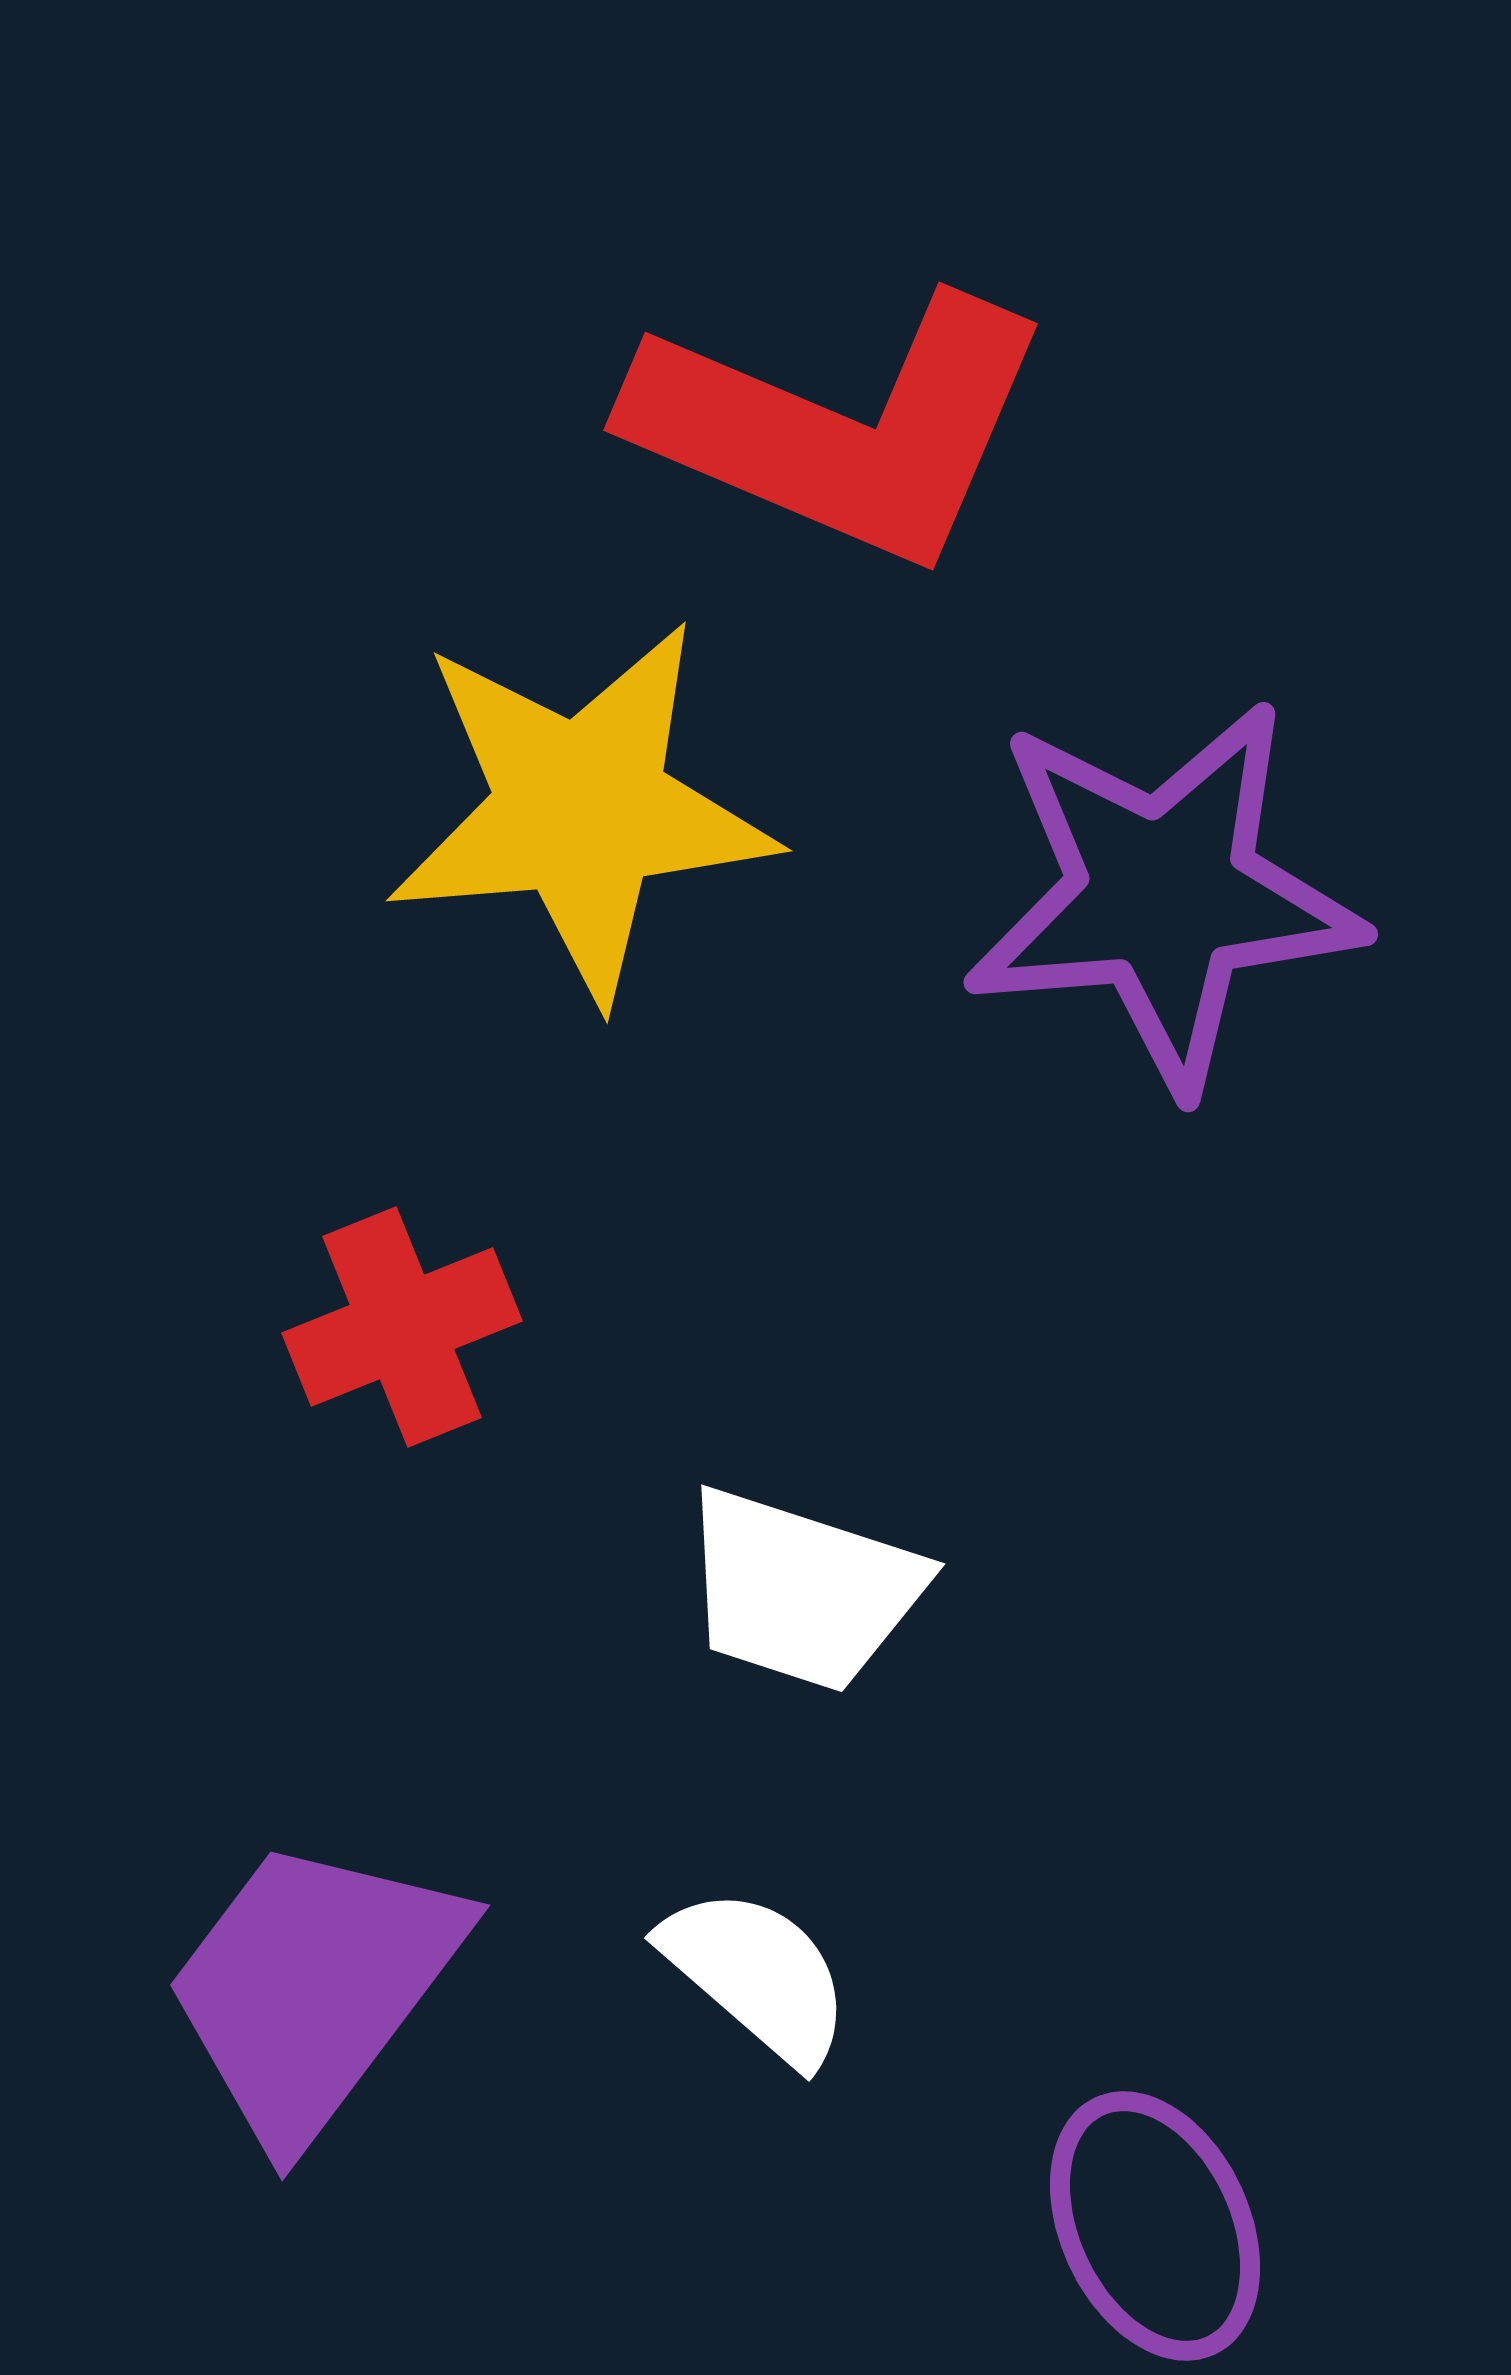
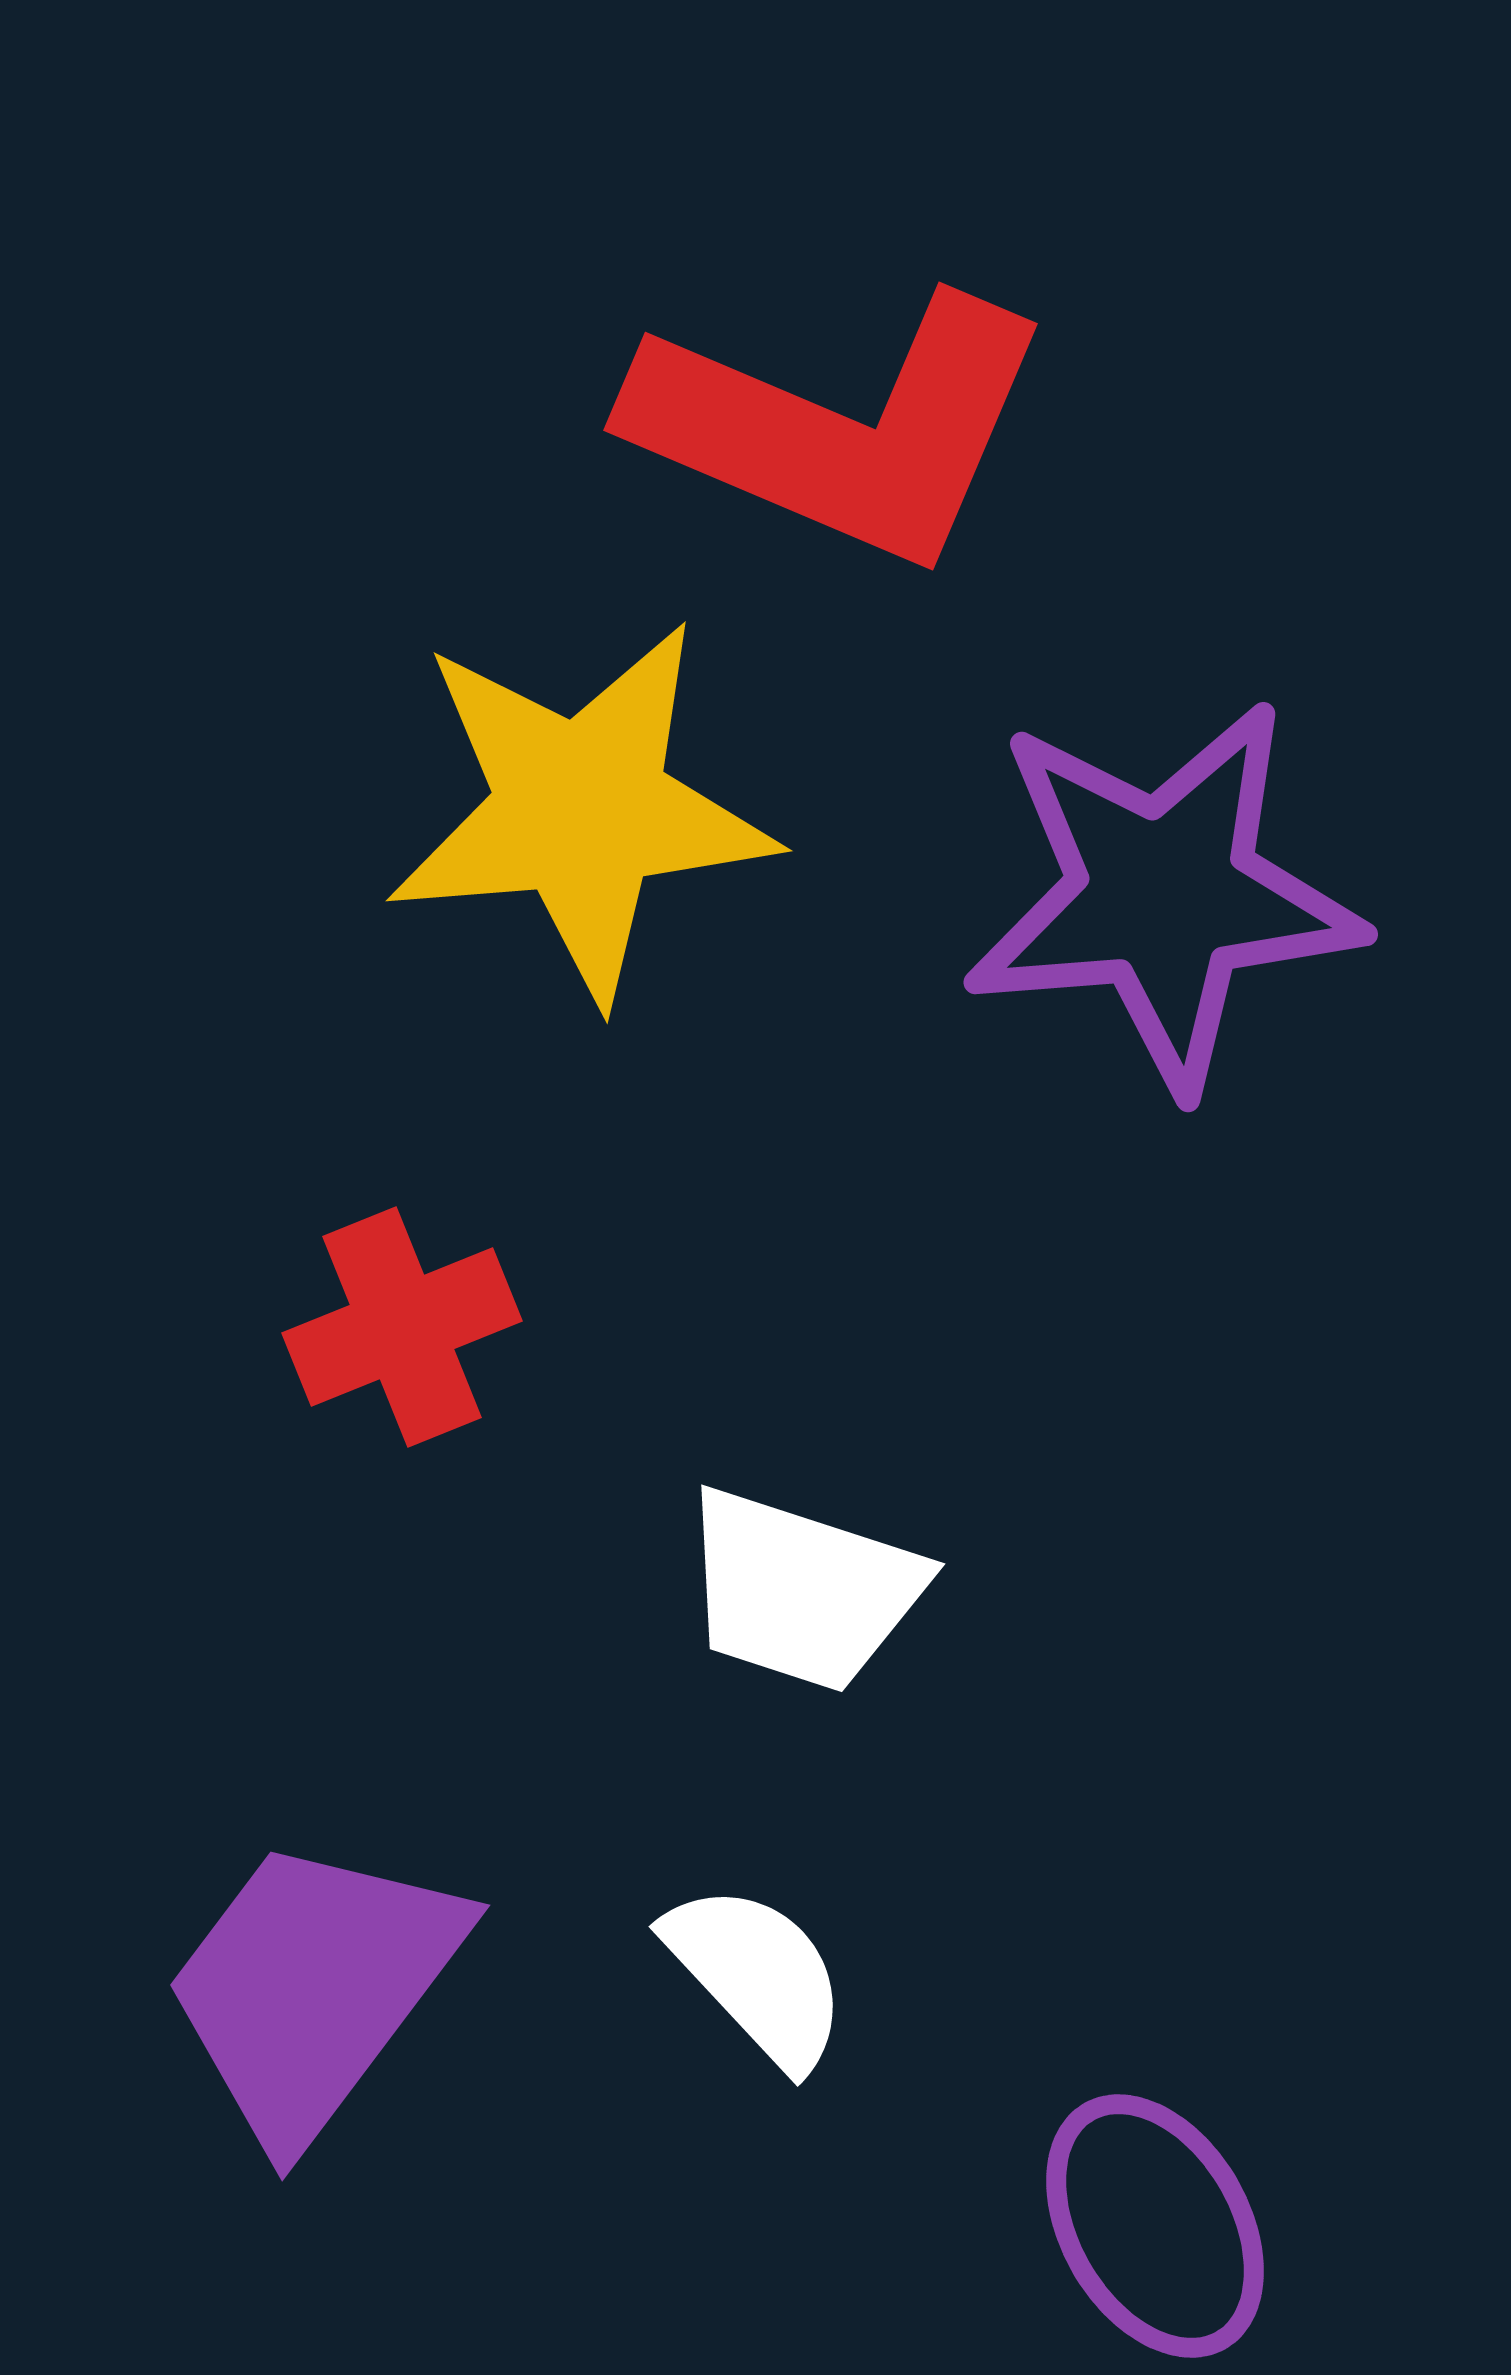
white semicircle: rotated 6 degrees clockwise
purple ellipse: rotated 5 degrees counterclockwise
